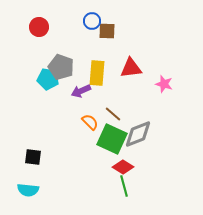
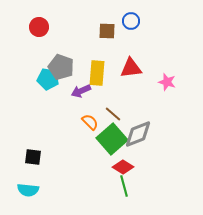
blue circle: moved 39 px right
pink star: moved 3 px right, 2 px up
green square: rotated 24 degrees clockwise
